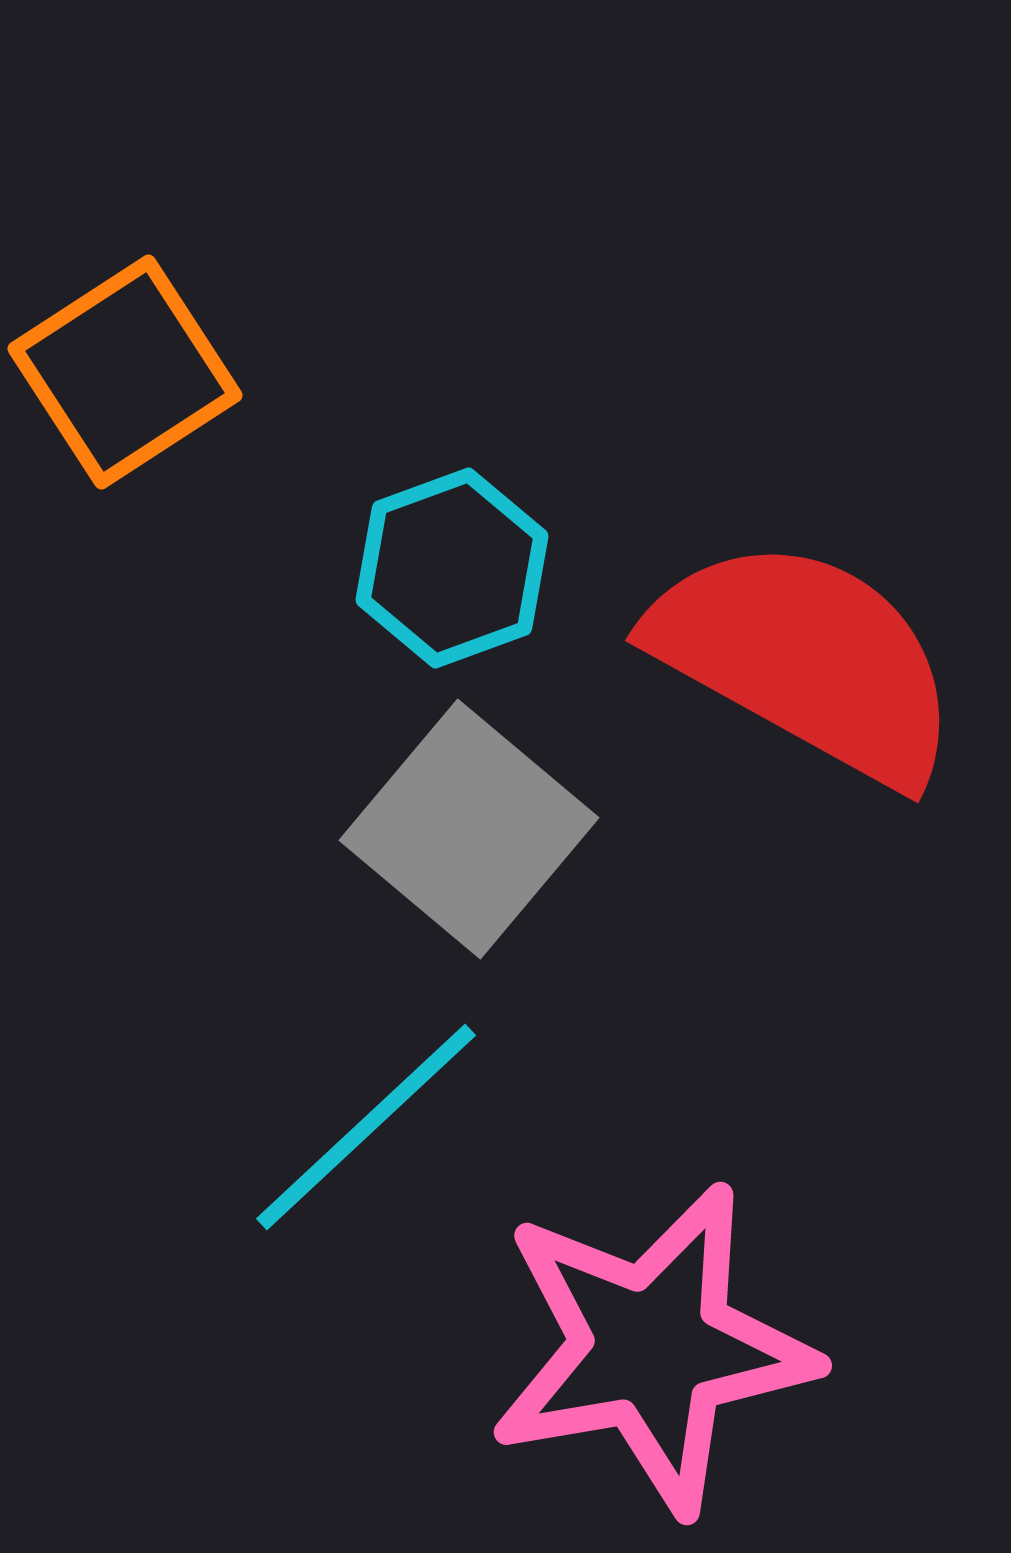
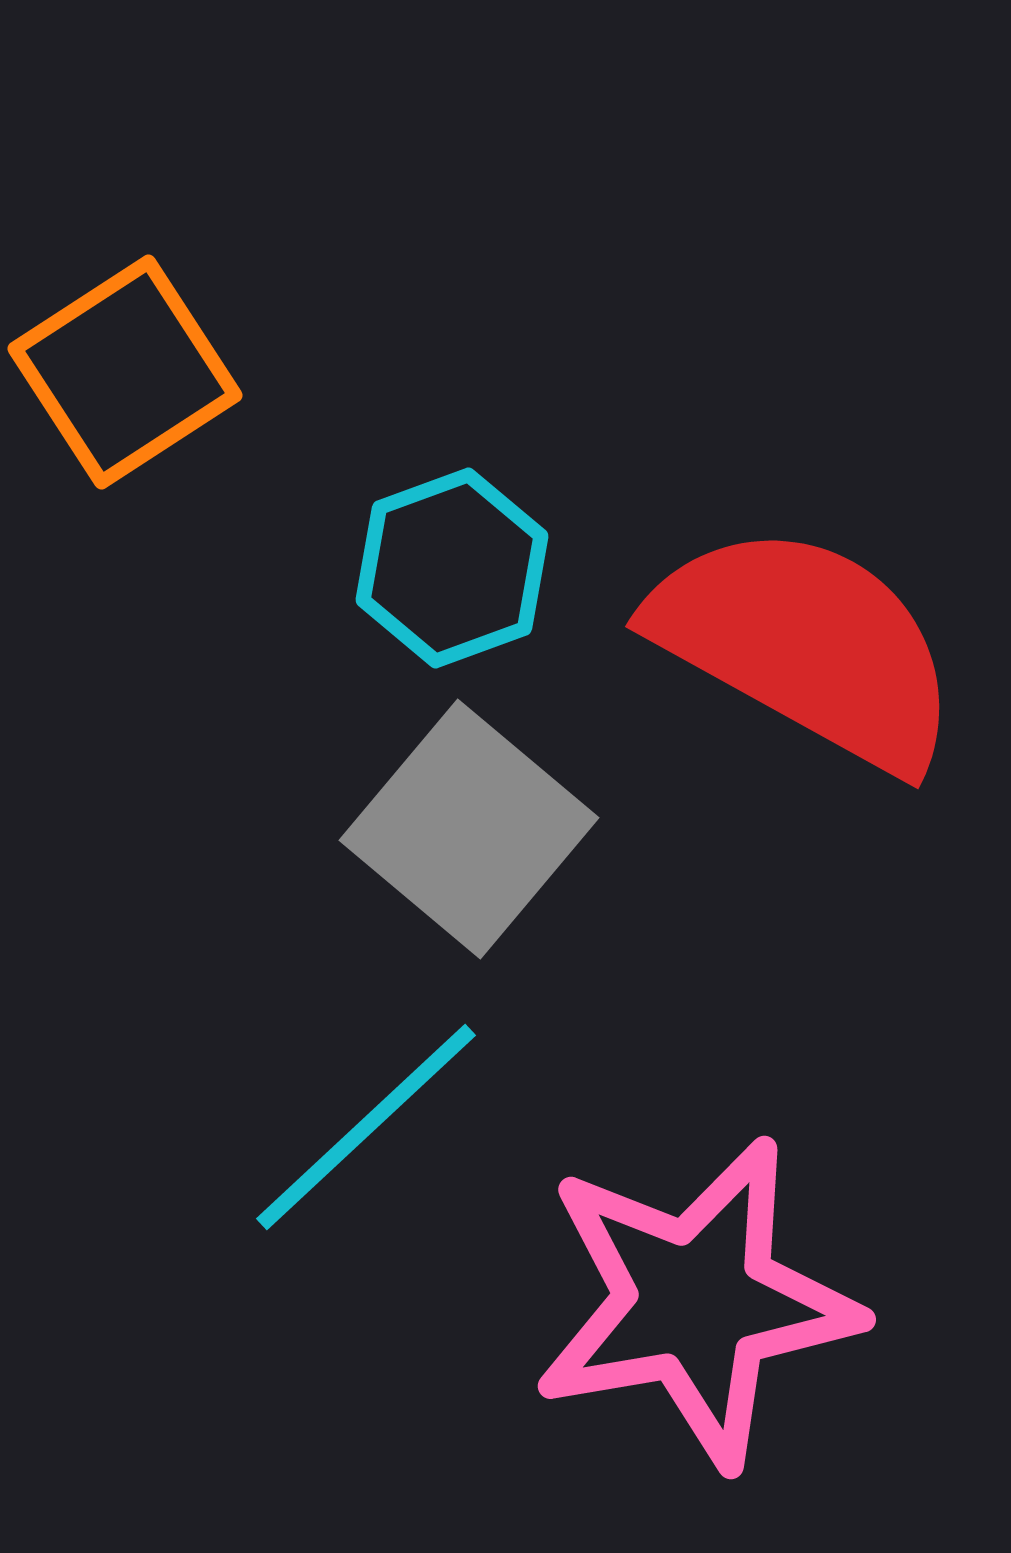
red semicircle: moved 14 px up
pink star: moved 44 px right, 46 px up
